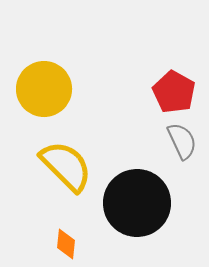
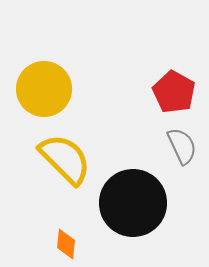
gray semicircle: moved 5 px down
yellow semicircle: moved 1 px left, 7 px up
black circle: moved 4 px left
